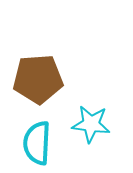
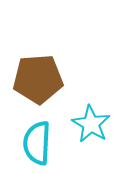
cyan star: rotated 24 degrees clockwise
